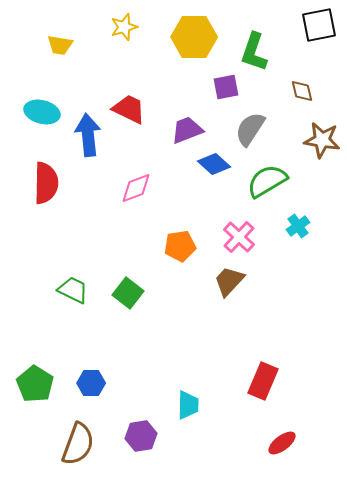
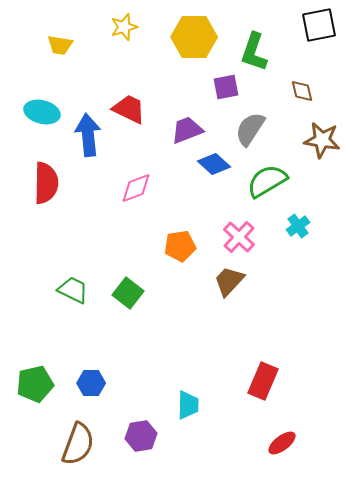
green pentagon: rotated 27 degrees clockwise
